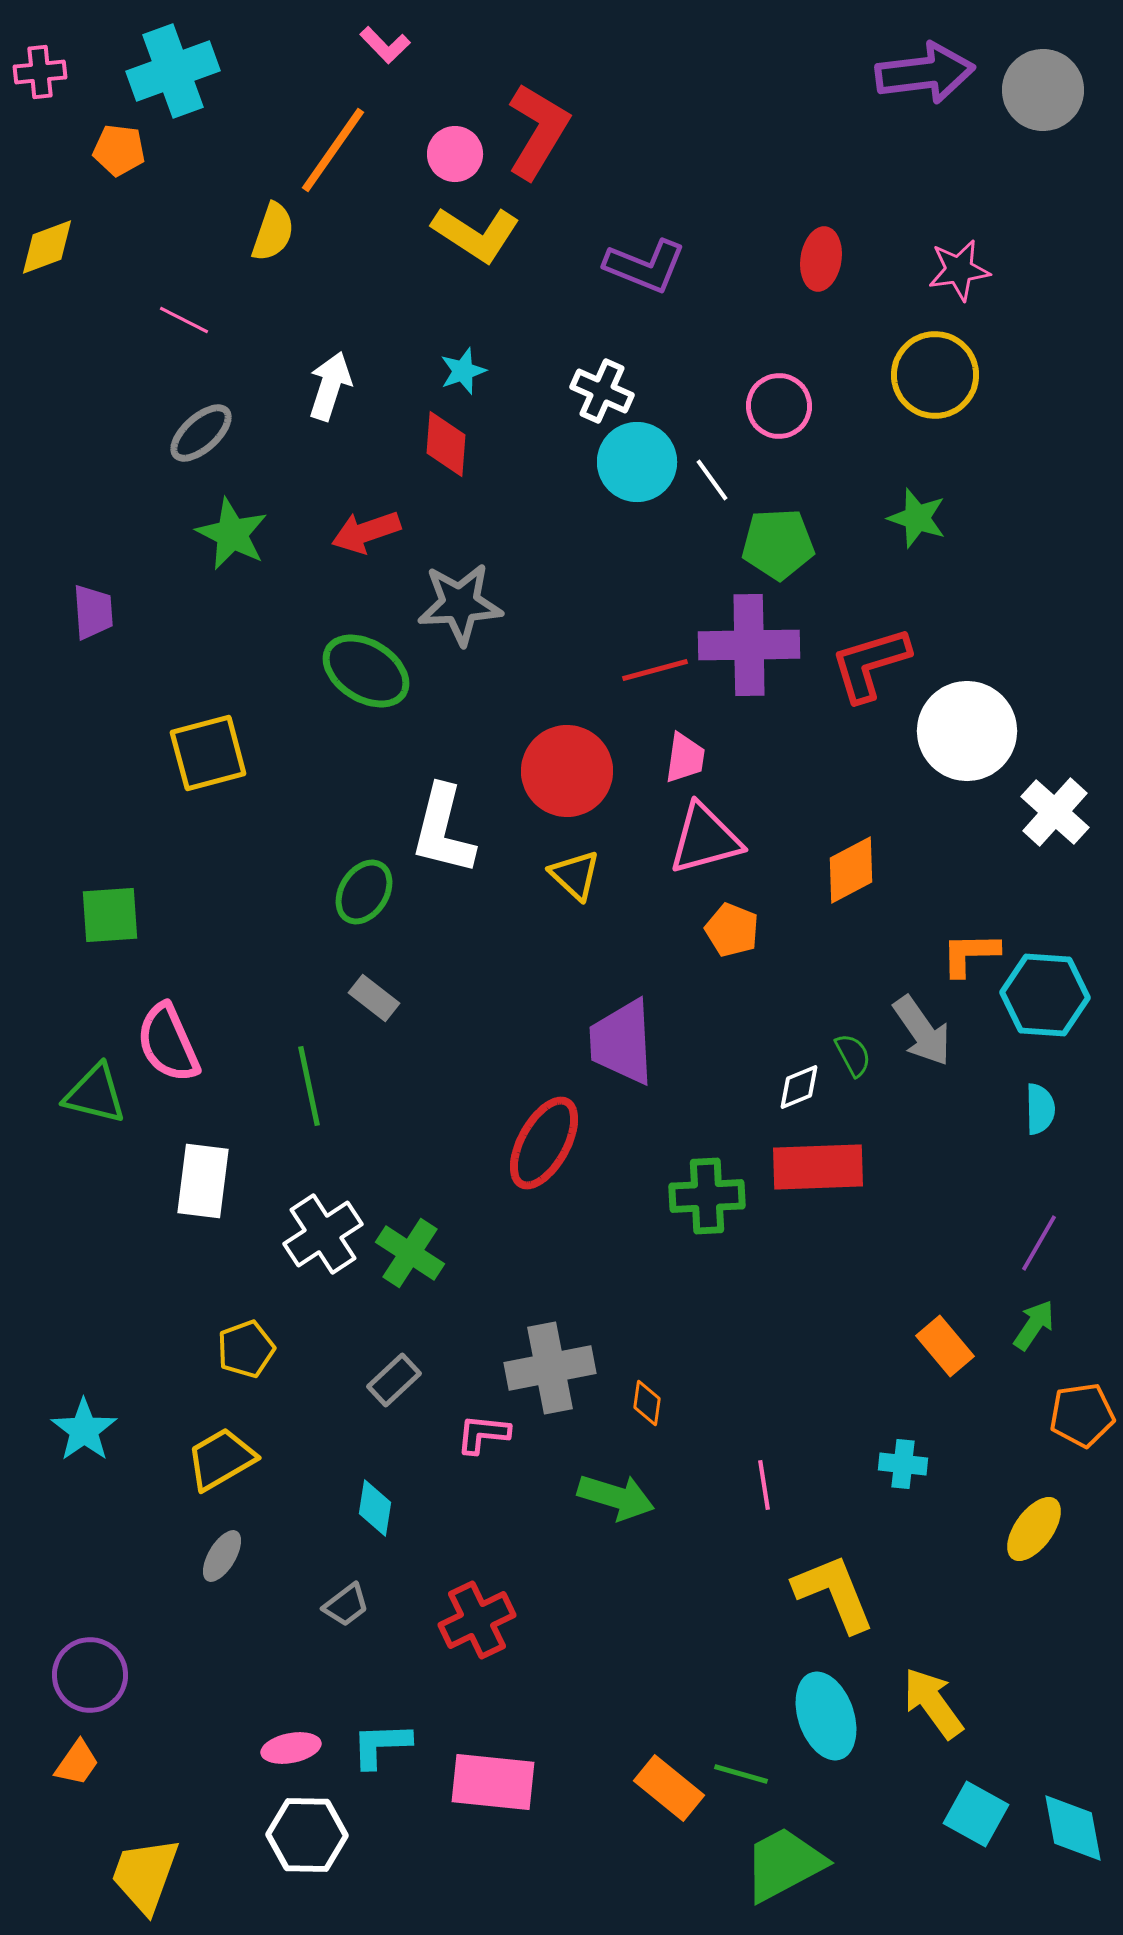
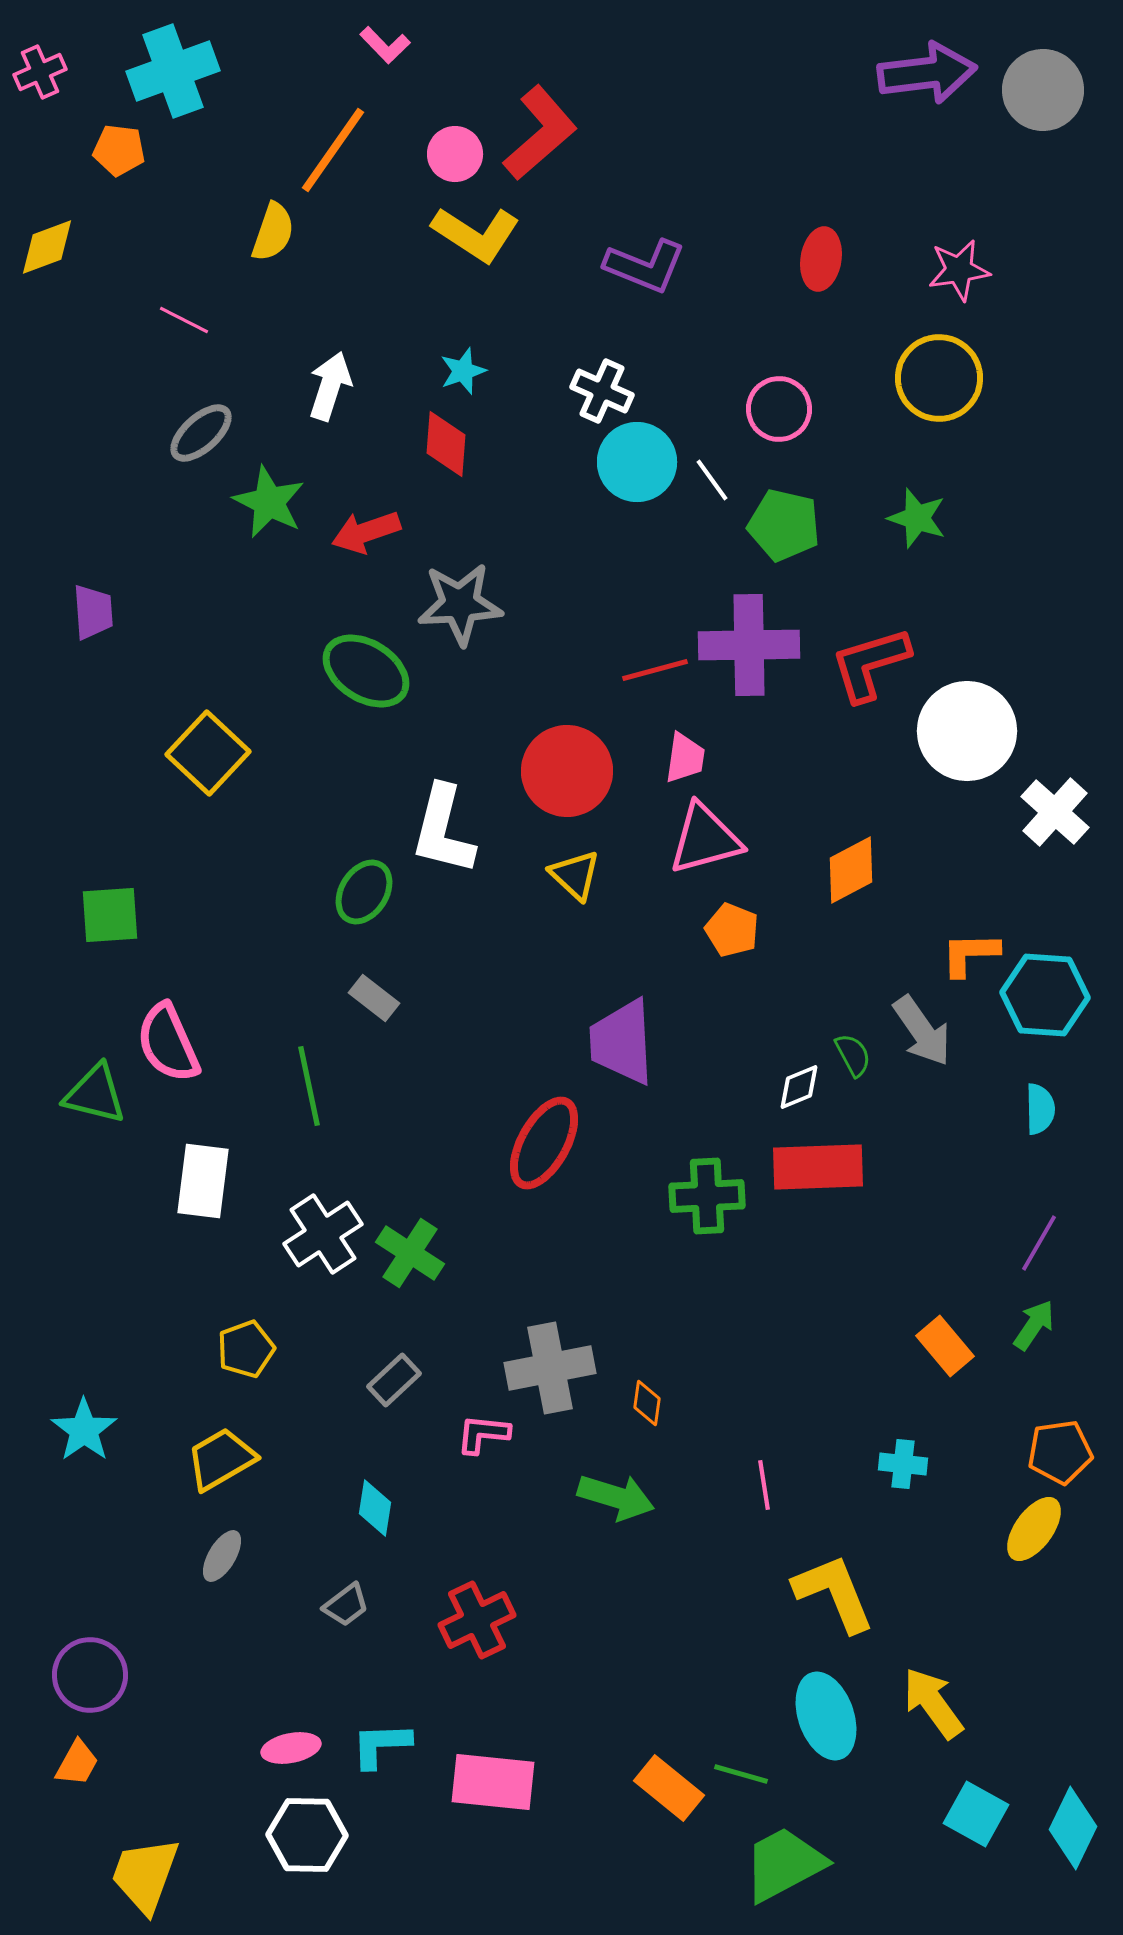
pink cross at (40, 72): rotated 18 degrees counterclockwise
purple arrow at (925, 73): moved 2 px right
red L-shape at (538, 131): moved 2 px right, 2 px down; rotated 18 degrees clockwise
yellow circle at (935, 375): moved 4 px right, 3 px down
pink circle at (779, 406): moved 3 px down
green star at (232, 534): moved 37 px right, 32 px up
green pentagon at (778, 544): moved 6 px right, 19 px up; rotated 16 degrees clockwise
yellow square at (208, 753): rotated 32 degrees counterclockwise
orange pentagon at (1082, 1415): moved 22 px left, 37 px down
orange trapezoid at (77, 1763): rotated 6 degrees counterclockwise
cyan diamond at (1073, 1828): rotated 36 degrees clockwise
